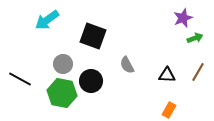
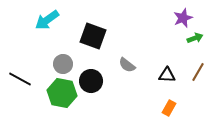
gray semicircle: rotated 24 degrees counterclockwise
orange rectangle: moved 2 px up
